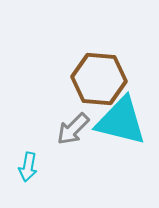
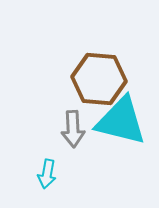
gray arrow: rotated 48 degrees counterclockwise
cyan arrow: moved 19 px right, 7 px down
